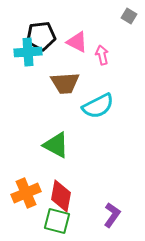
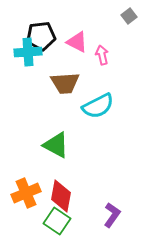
gray square: rotated 21 degrees clockwise
green square: rotated 20 degrees clockwise
